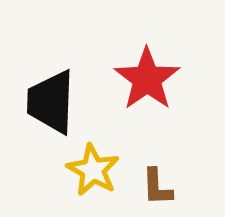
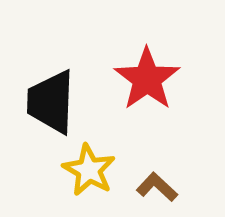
yellow star: moved 4 px left
brown L-shape: rotated 135 degrees clockwise
